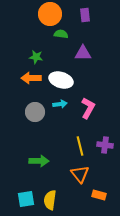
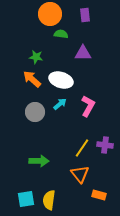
orange arrow: moved 1 px right, 1 px down; rotated 42 degrees clockwise
cyan arrow: rotated 32 degrees counterclockwise
pink L-shape: moved 2 px up
yellow line: moved 2 px right, 2 px down; rotated 48 degrees clockwise
yellow semicircle: moved 1 px left
